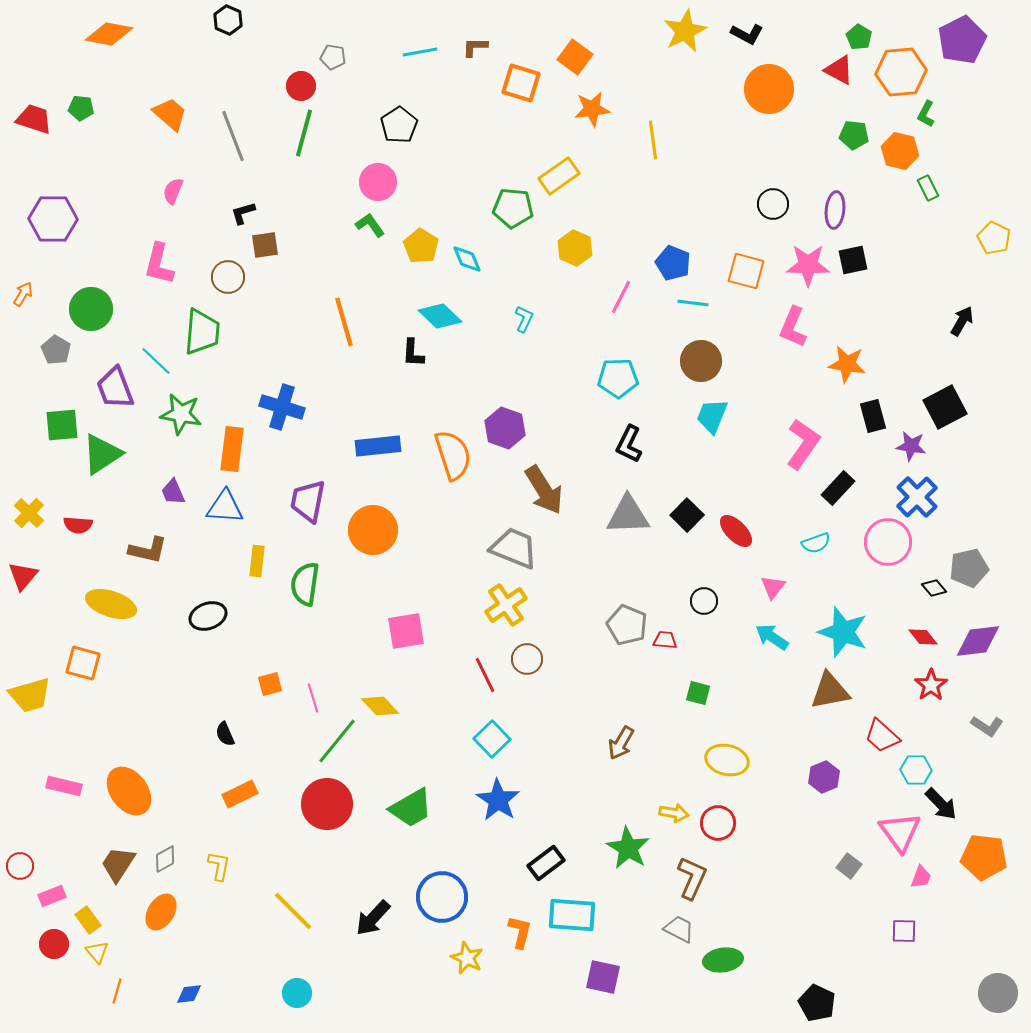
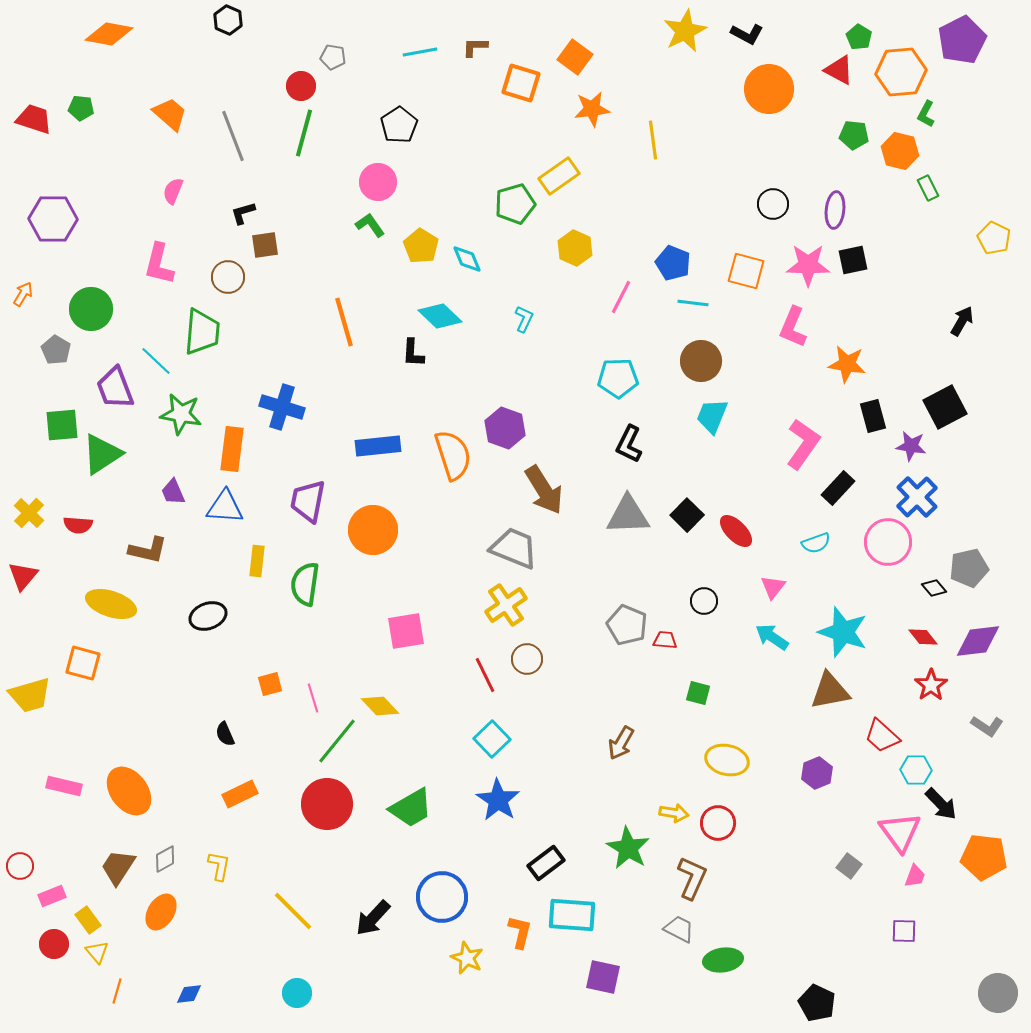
green pentagon at (513, 208): moved 2 px right, 4 px up; rotated 21 degrees counterclockwise
purple hexagon at (824, 777): moved 7 px left, 4 px up
brown trapezoid at (118, 864): moved 3 px down
pink trapezoid at (921, 877): moved 6 px left, 1 px up
